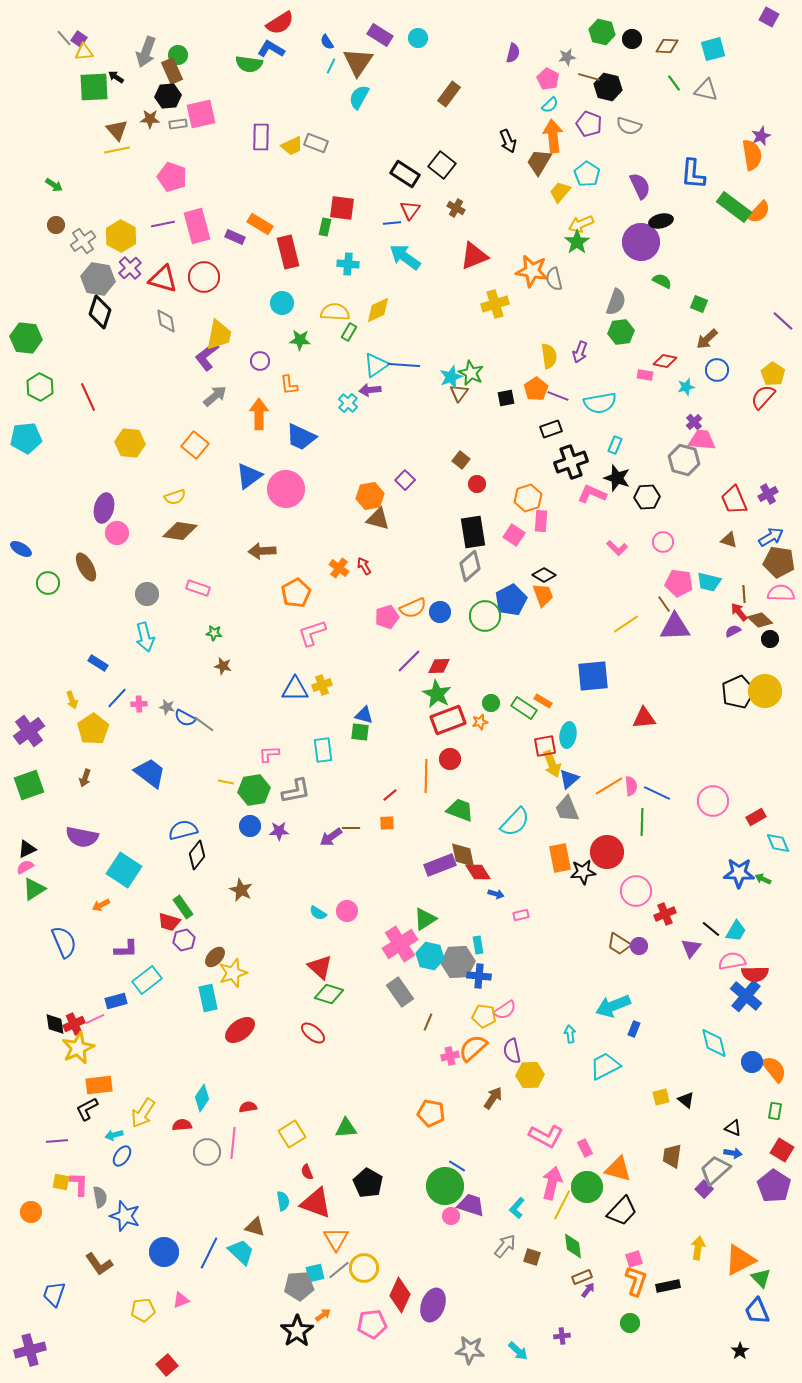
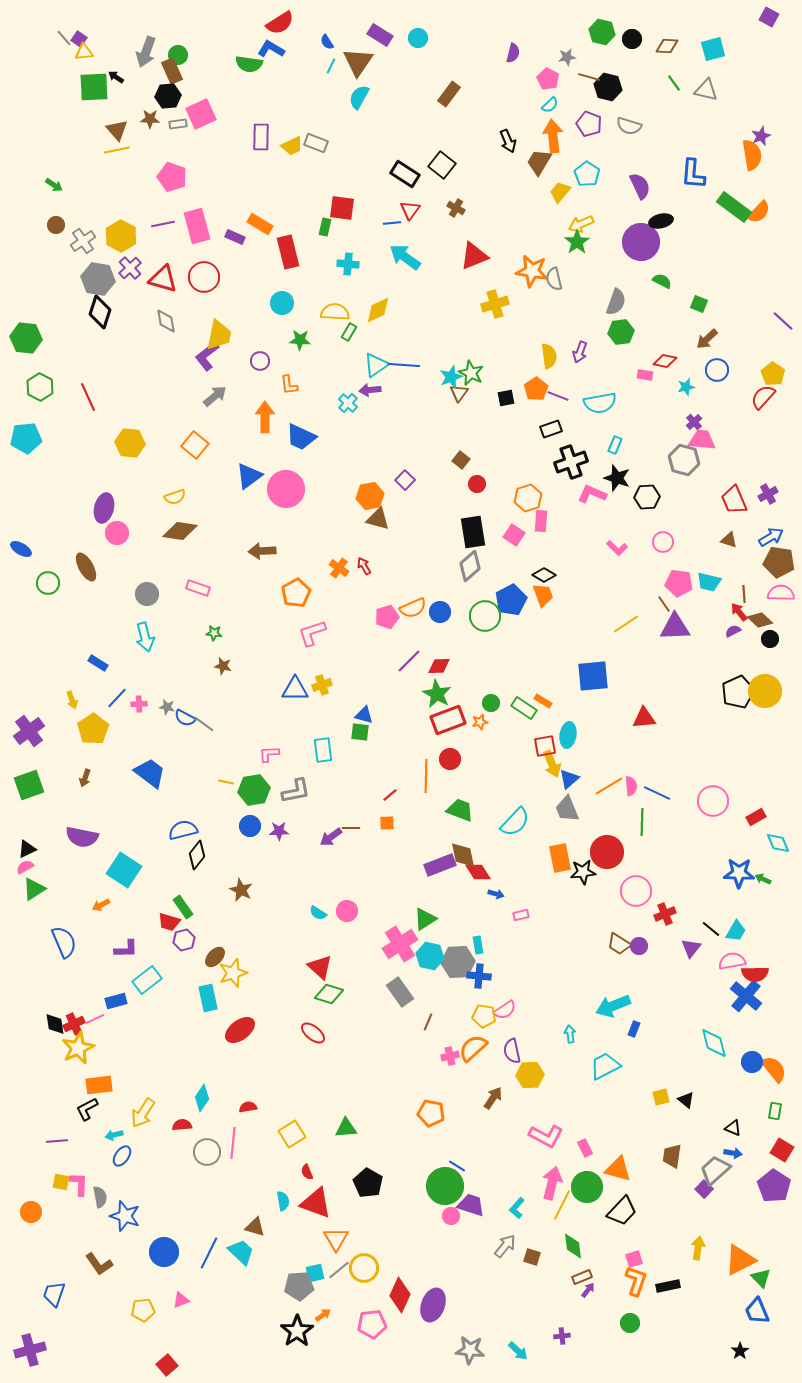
pink square at (201, 114): rotated 12 degrees counterclockwise
orange arrow at (259, 414): moved 6 px right, 3 px down
